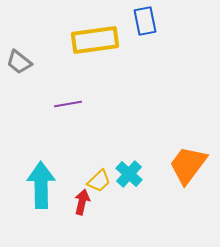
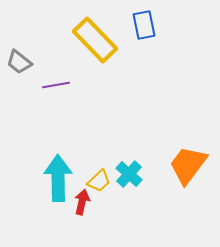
blue rectangle: moved 1 px left, 4 px down
yellow rectangle: rotated 54 degrees clockwise
purple line: moved 12 px left, 19 px up
cyan arrow: moved 17 px right, 7 px up
